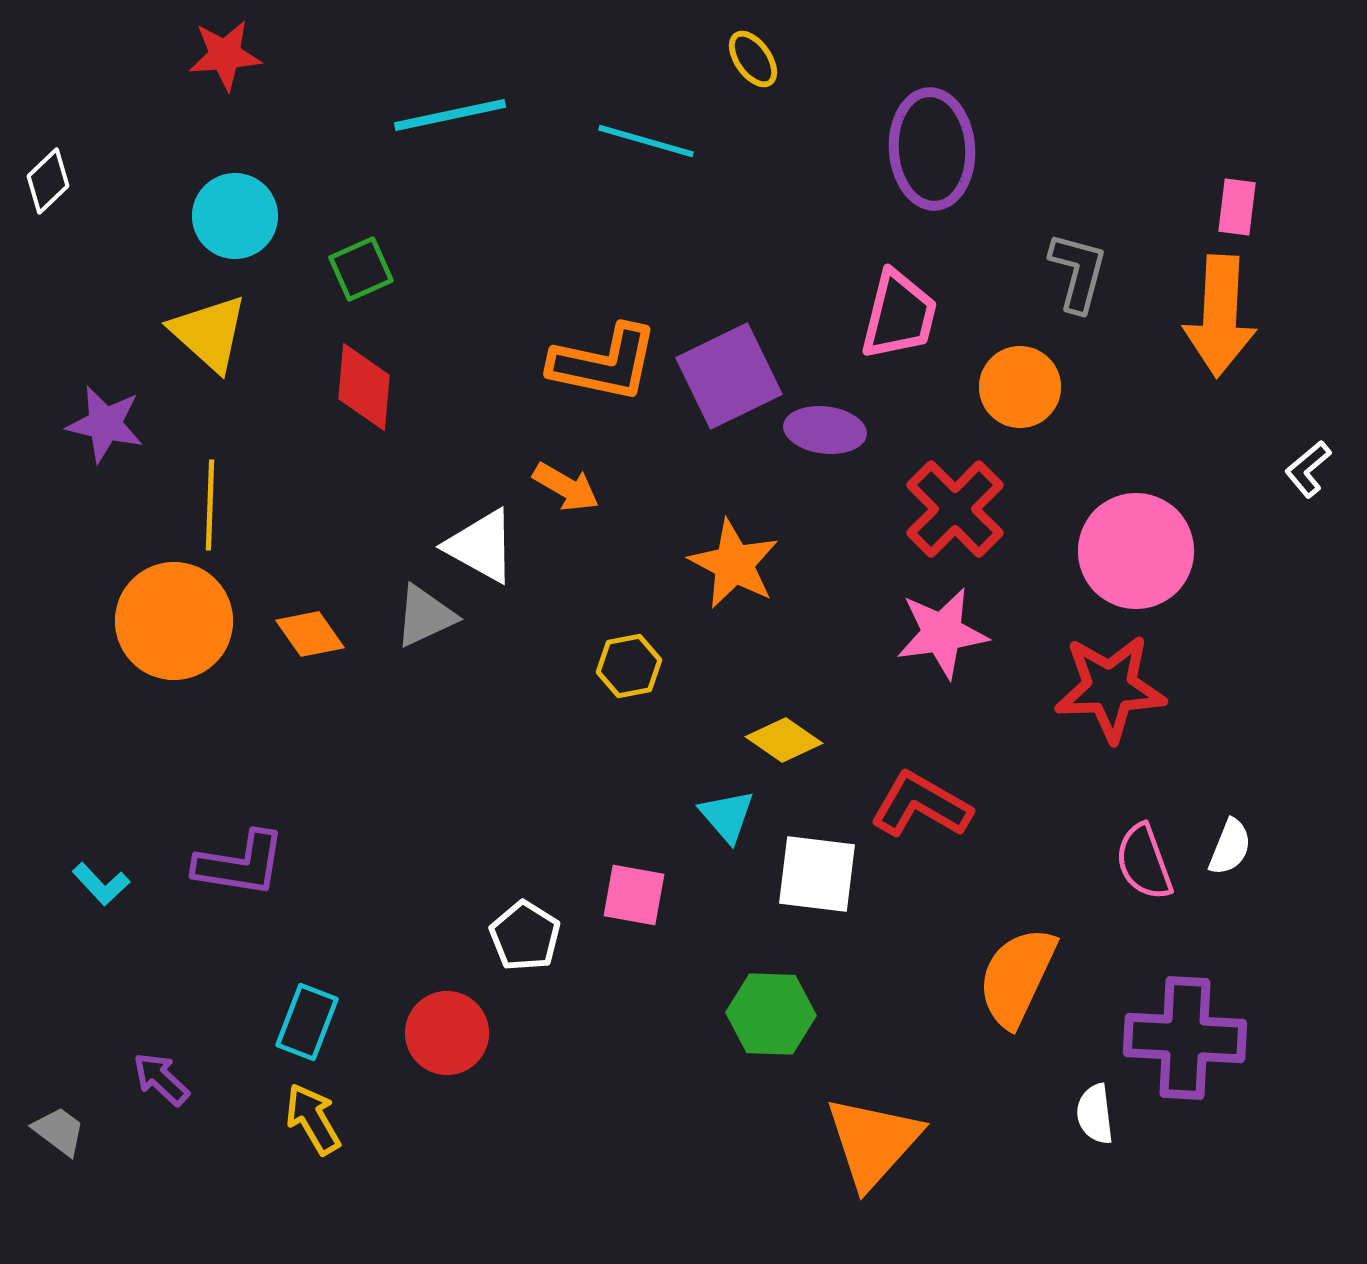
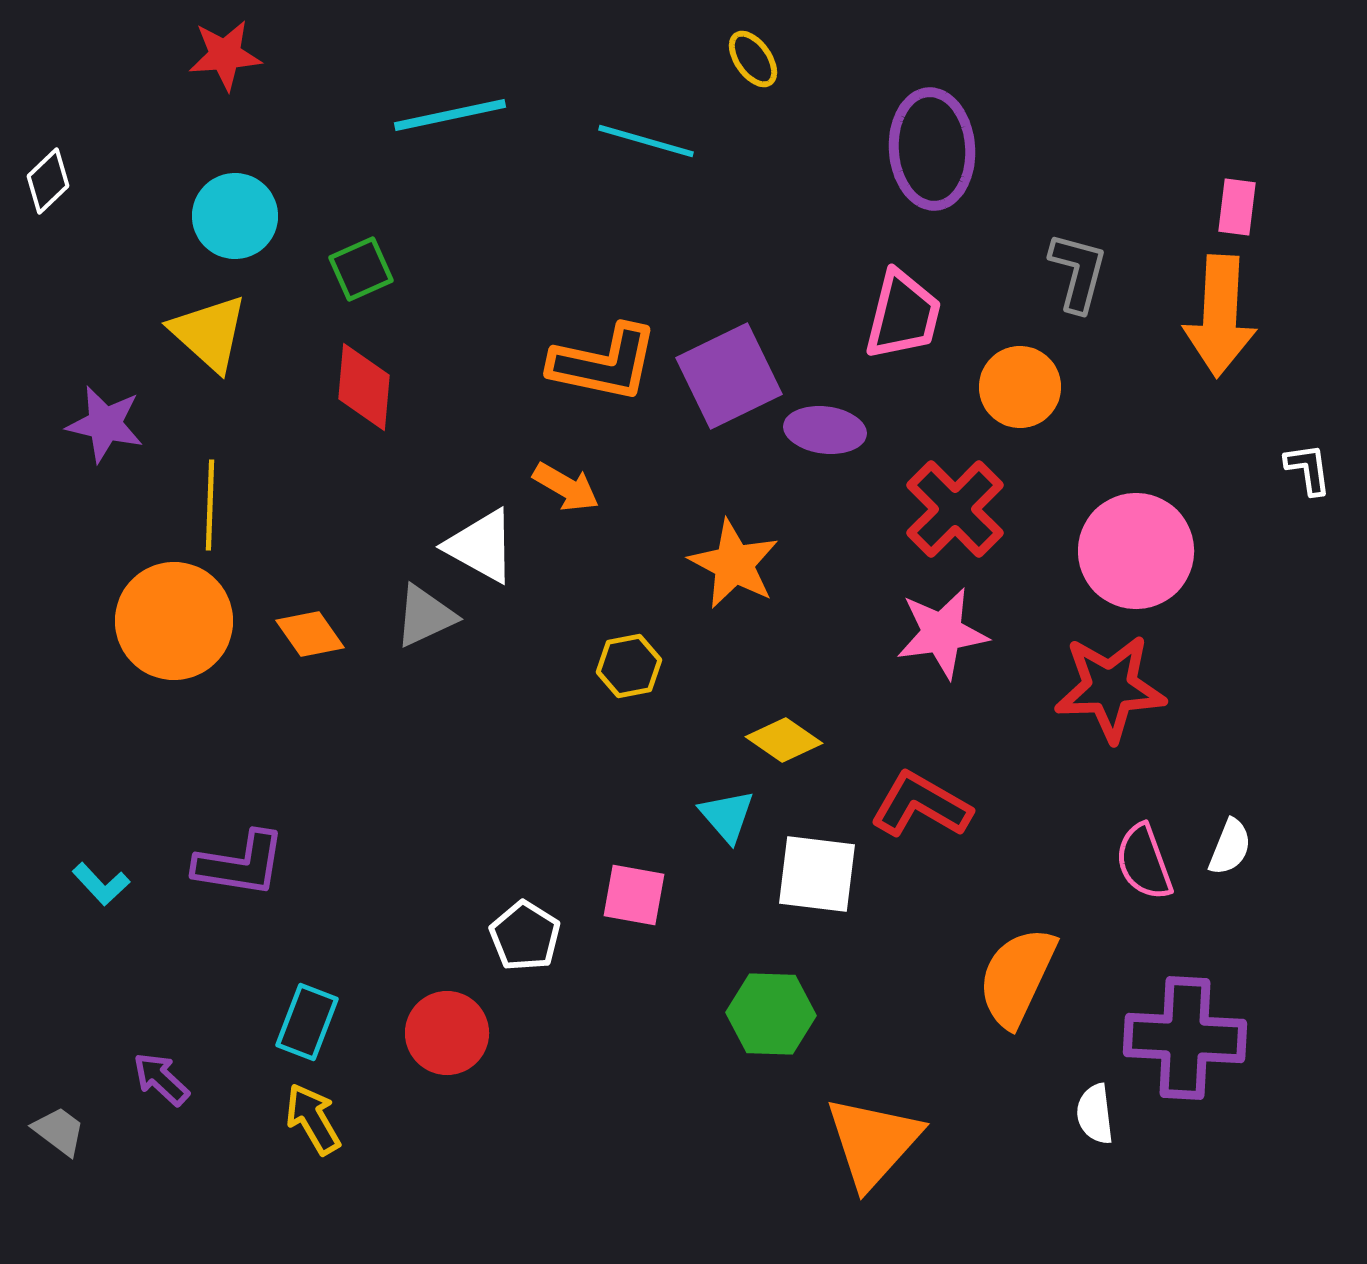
pink trapezoid at (899, 315): moved 4 px right
white L-shape at (1308, 469): rotated 122 degrees clockwise
